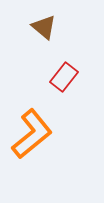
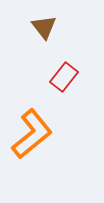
brown triangle: rotated 12 degrees clockwise
